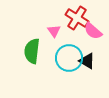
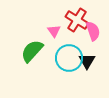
red cross: moved 2 px down
pink semicircle: rotated 150 degrees counterclockwise
green semicircle: rotated 35 degrees clockwise
black triangle: rotated 30 degrees clockwise
